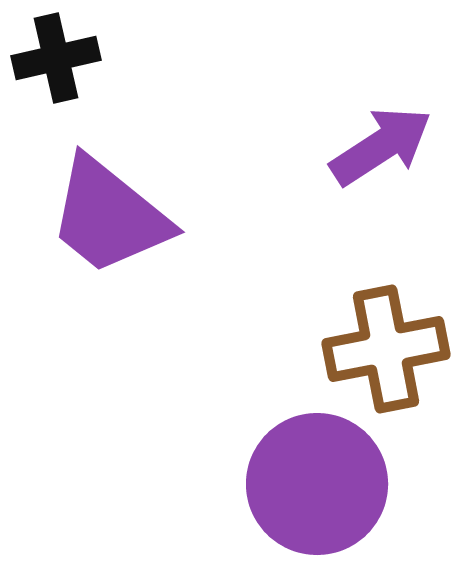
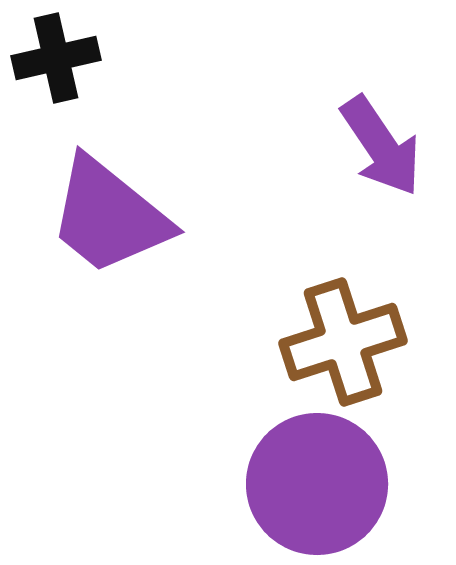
purple arrow: rotated 89 degrees clockwise
brown cross: moved 43 px left, 7 px up; rotated 7 degrees counterclockwise
